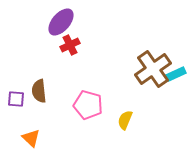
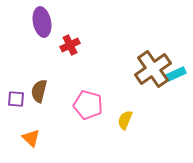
purple ellipse: moved 19 px left; rotated 52 degrees counterclockwise
brown semicircle: rotated 20 degrees clockwise
